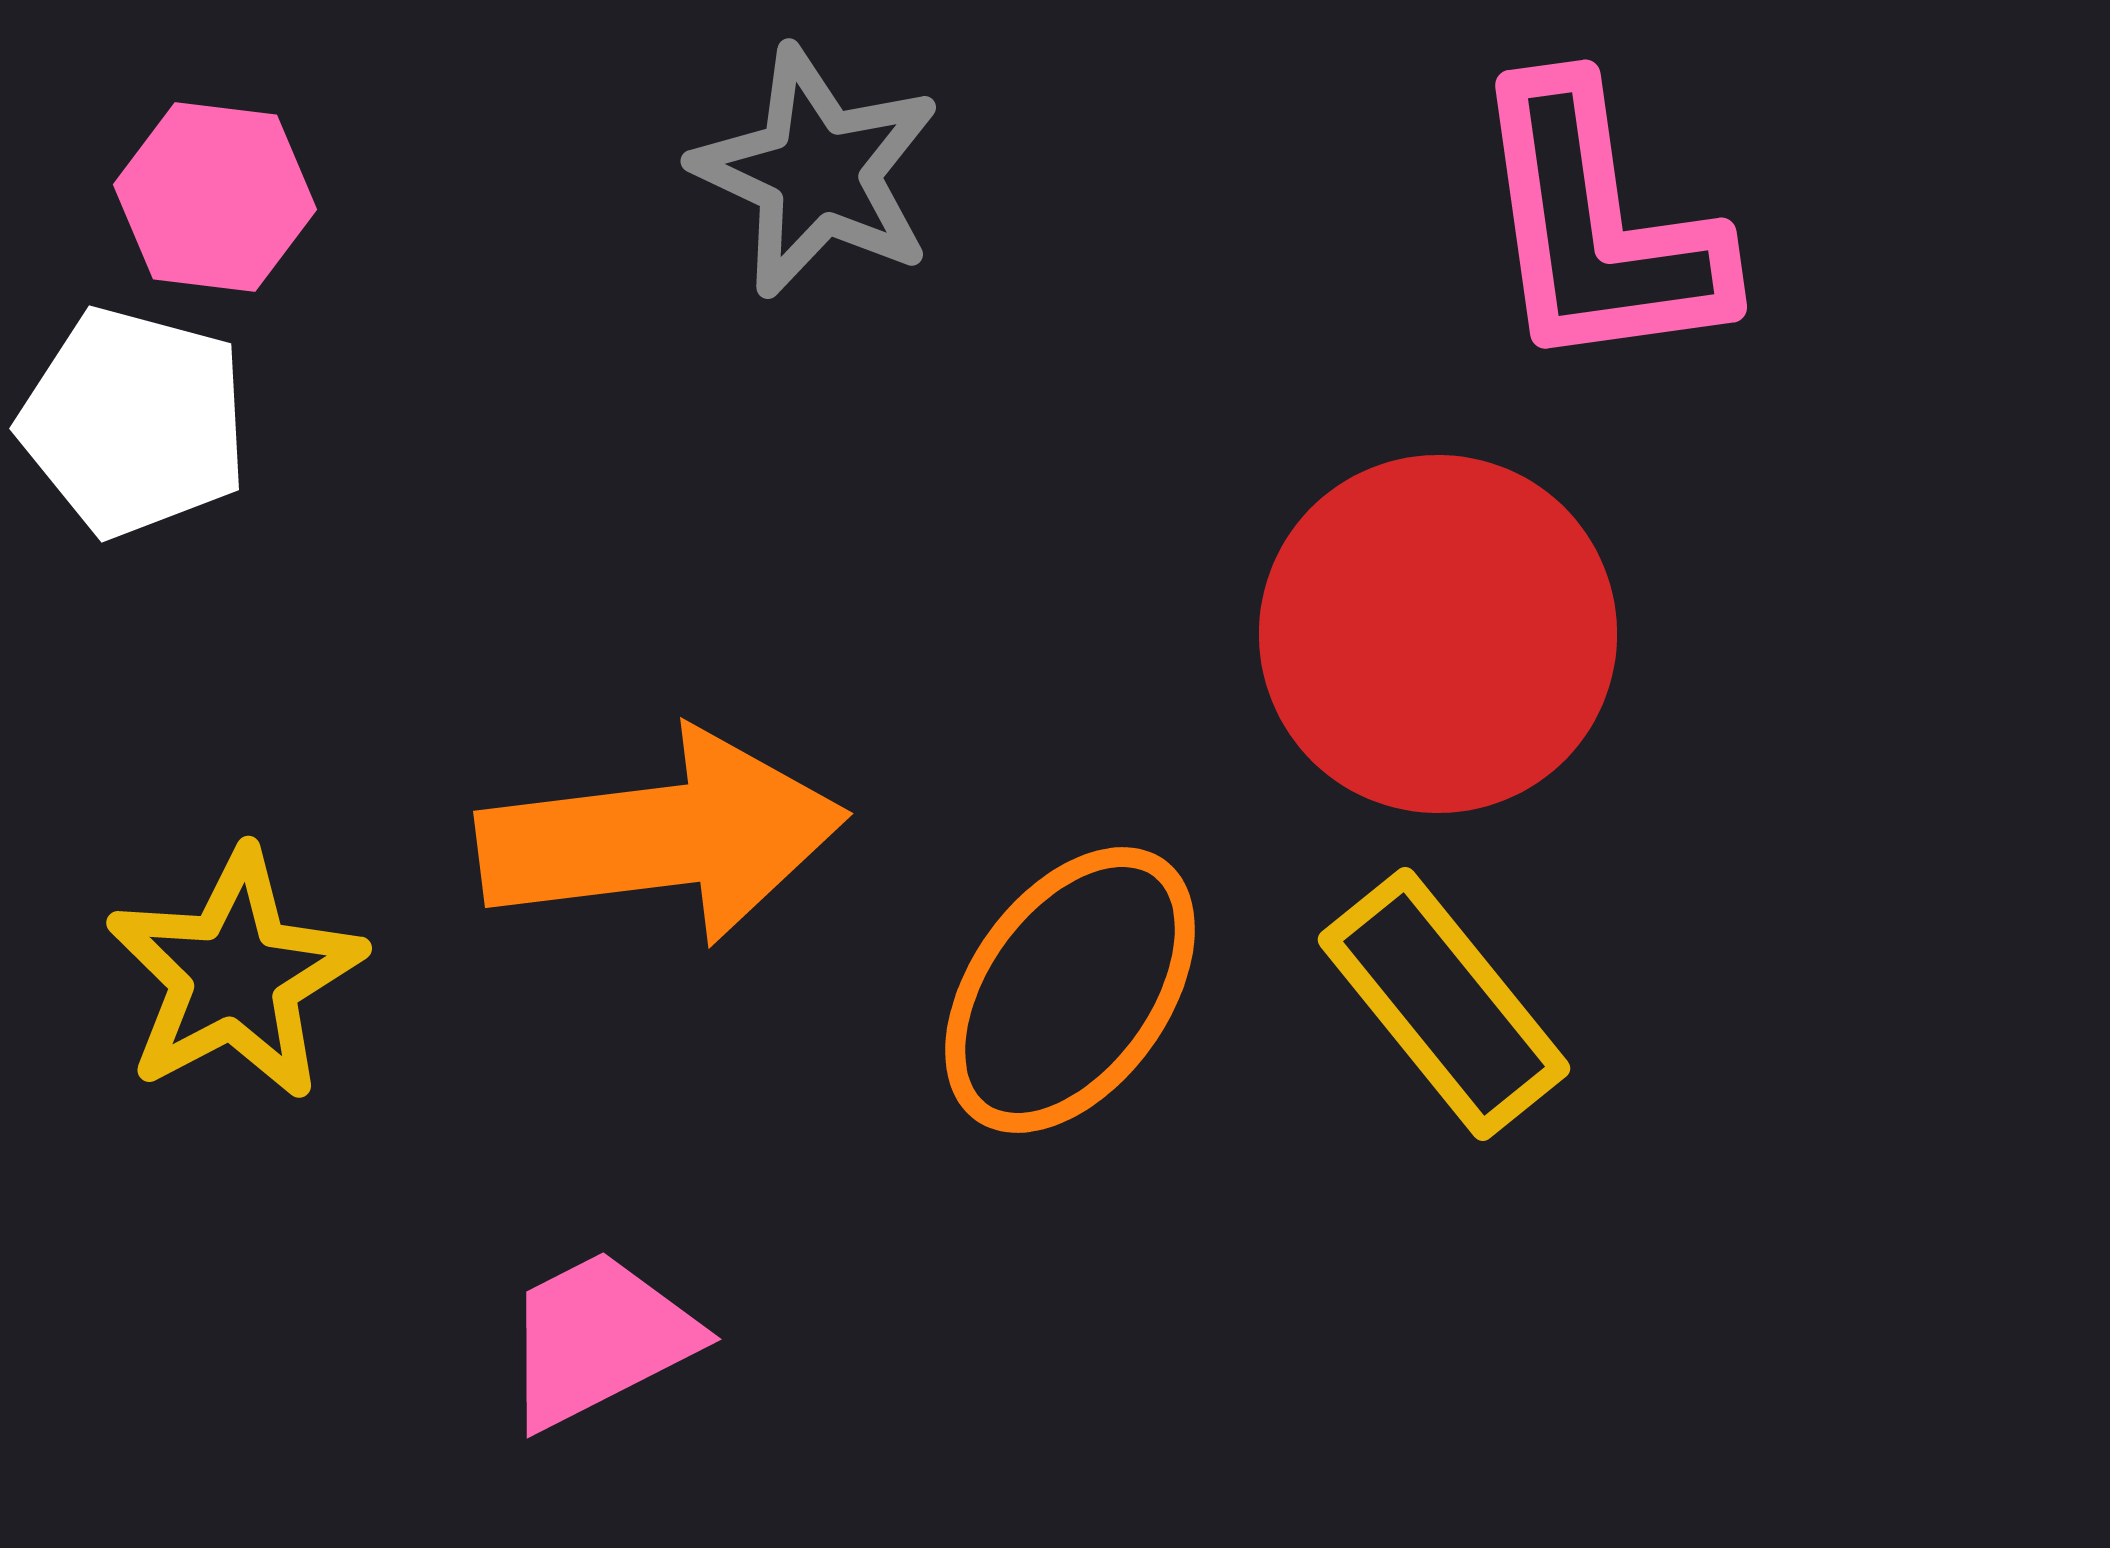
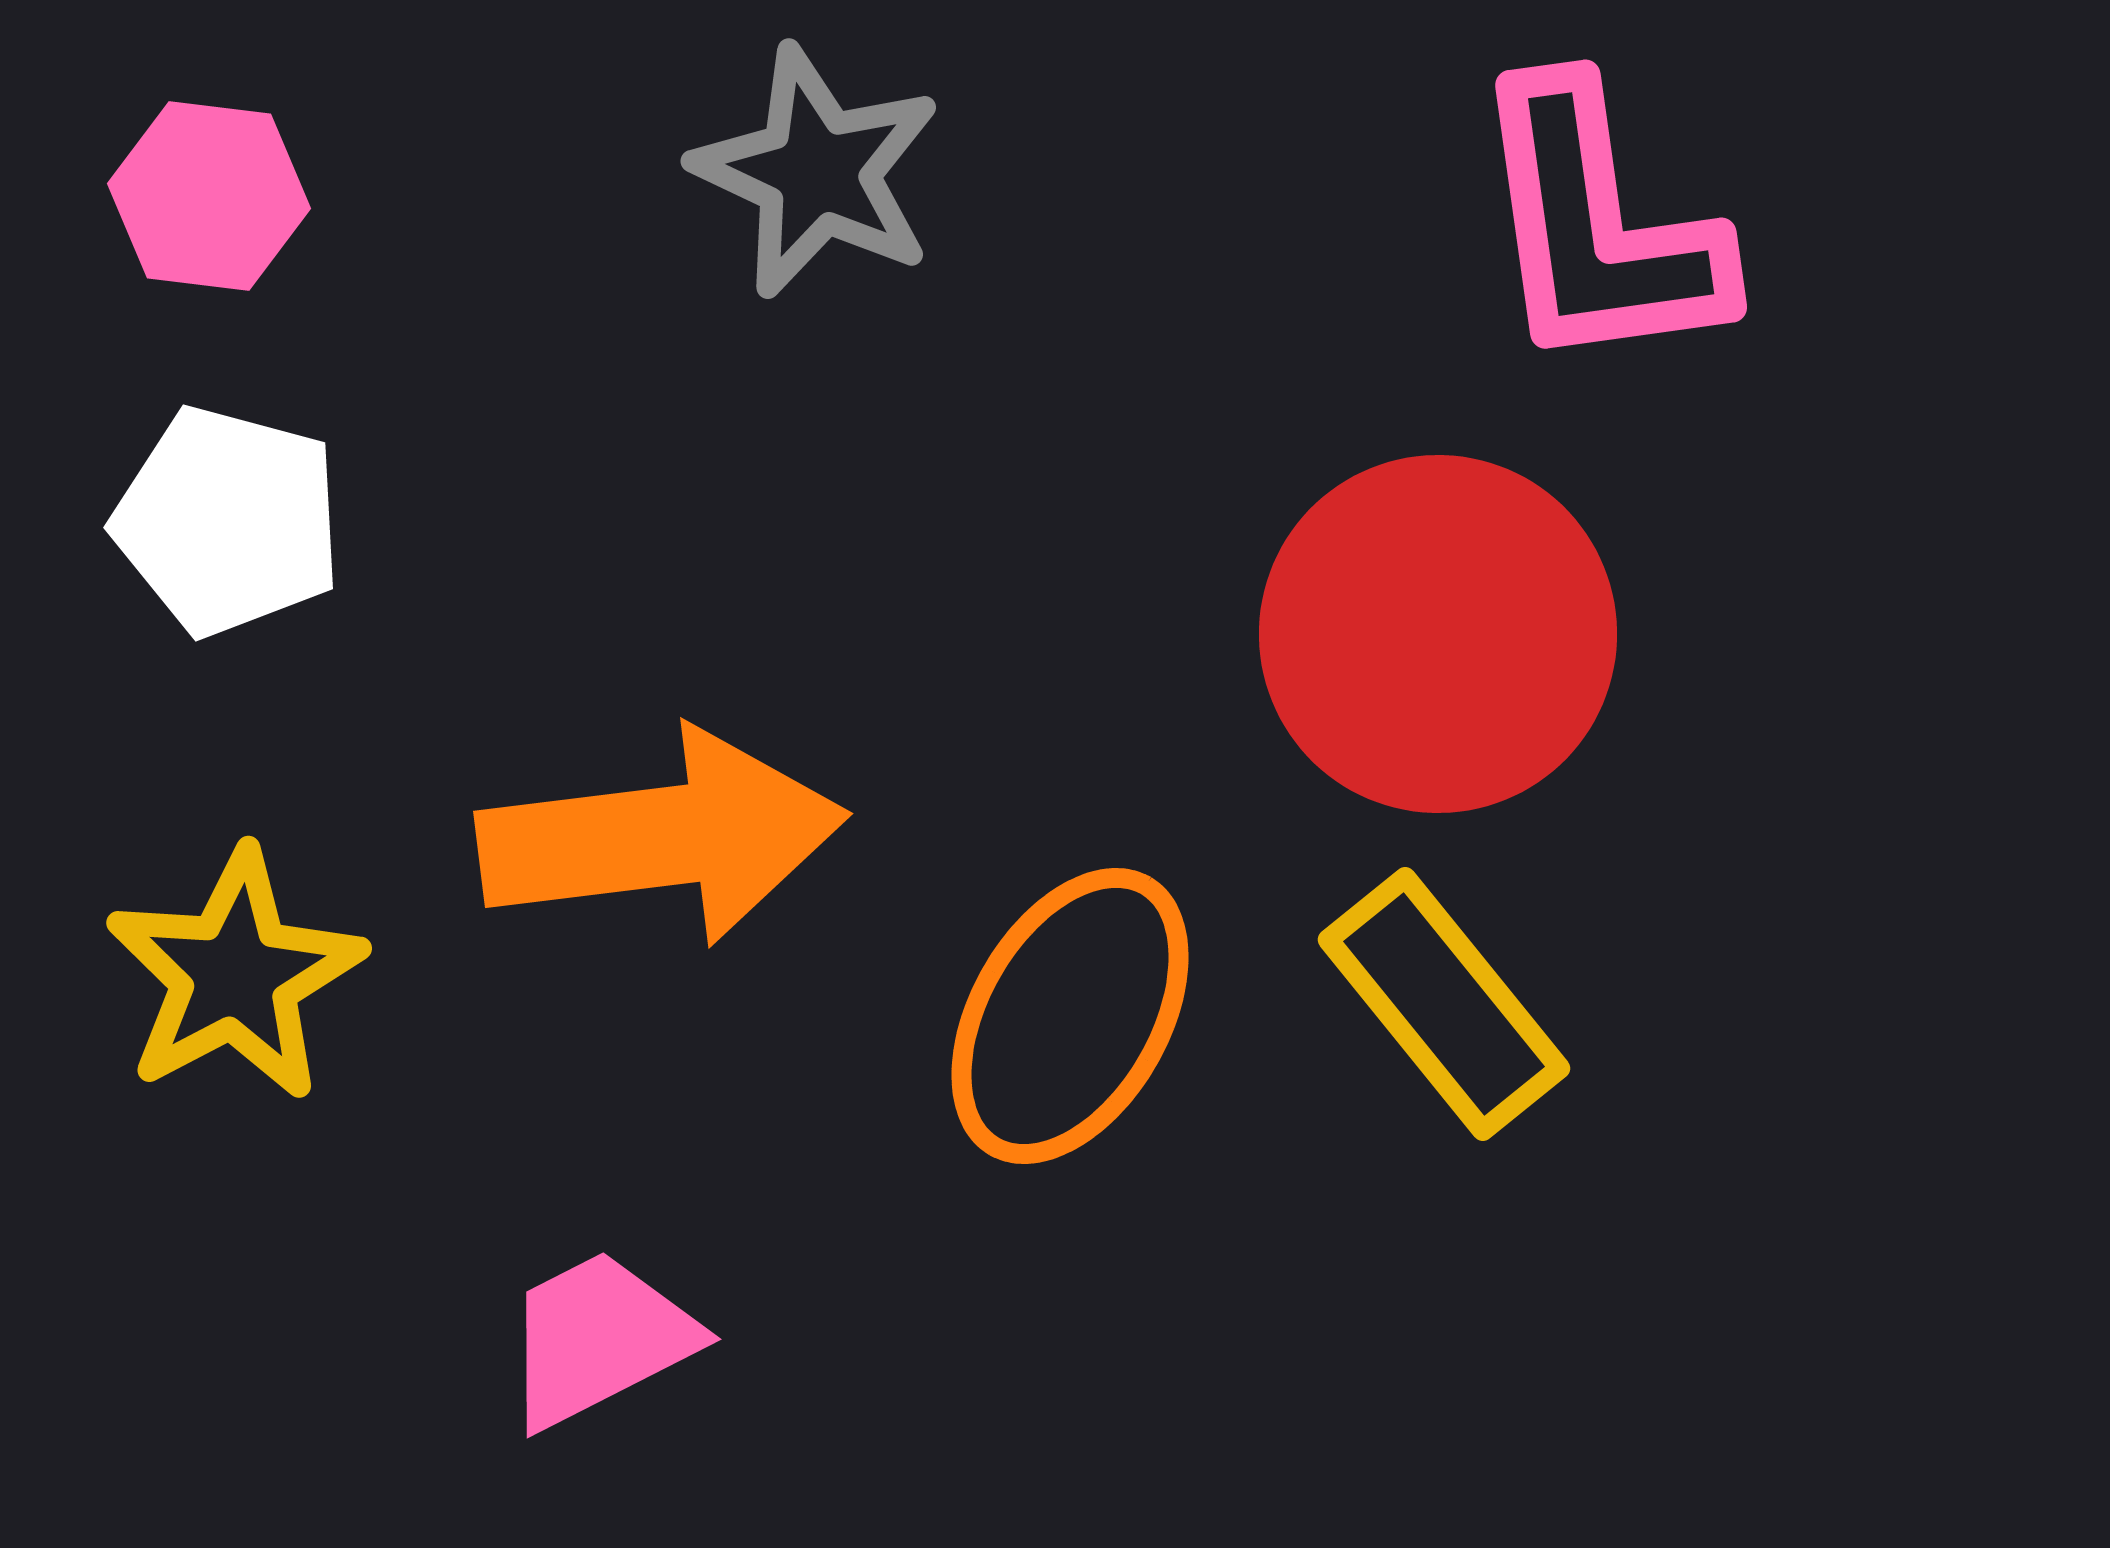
pink hexagon: moved 6 px left, 1 px up
white pentagon: moved 94 px right, 99 px down
orange ellipse: moved 26 px down; rotated 6 degrees counterclockwise
